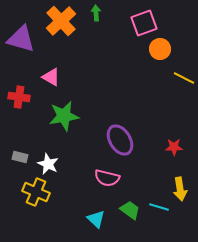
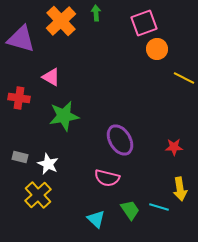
orange circle: moved 3 px left
red cross: moved 1 px down
yellow cross: moved 2 px right, 3 px down; rotated 24 degrees clockwise
green trapezoid: rotated 20 degrees clockwise
